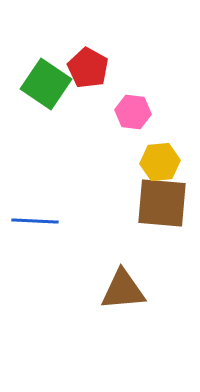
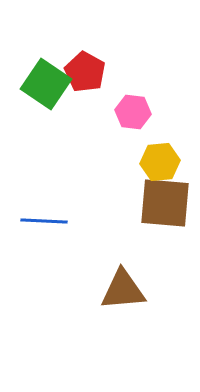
red pentagon: moved 3 px left, 4 px down
brown square: moved 3 px right
blue line: moved 9 px right
